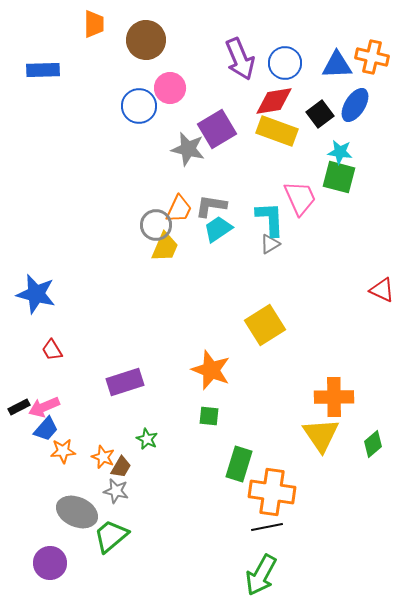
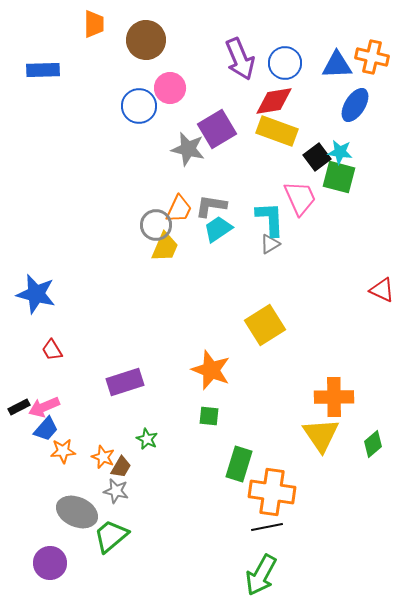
black square at (320, 114): moved 3 px left, 43 px down
